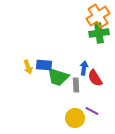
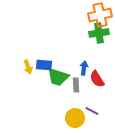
orange cross: moved 2 px right, 1 px up; rotated 20 degrees clockwise
red semicircle: moved 2 px right, 1 px down
